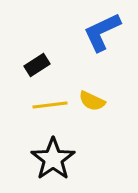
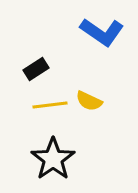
blue L-shape: rotated 120 degrees counterclockwise
black rectangle: moved 1 px left, 4 px down
yellow semicircle: moved 3 px left
